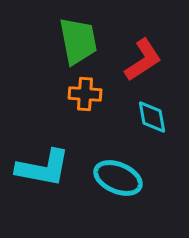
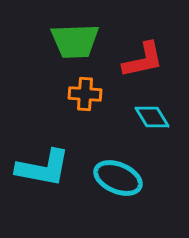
green trapezoid: moved 3 px left; rotated 99 degrees clockwise
red L-shape: rotated 21 degrees clockwise
cyan diamond: rotated 21 degrees counterclockwise
